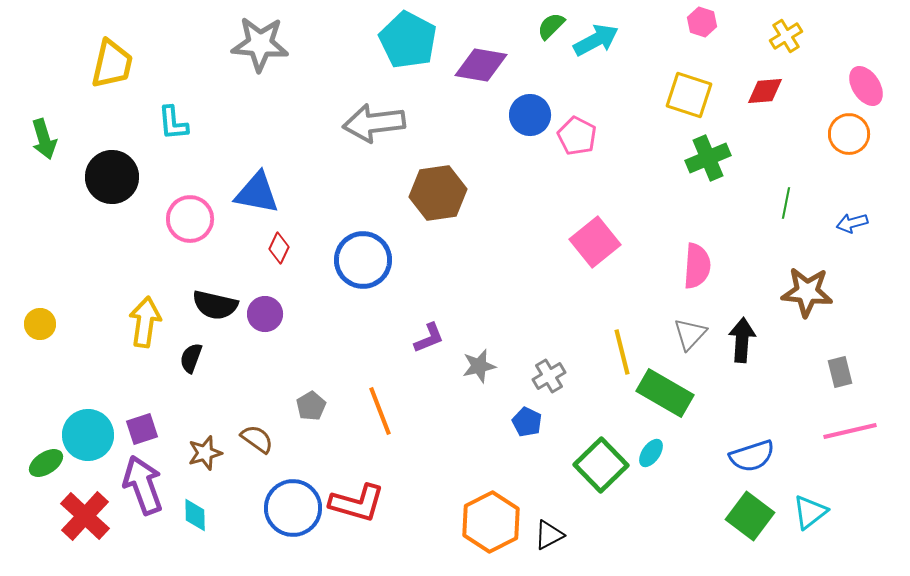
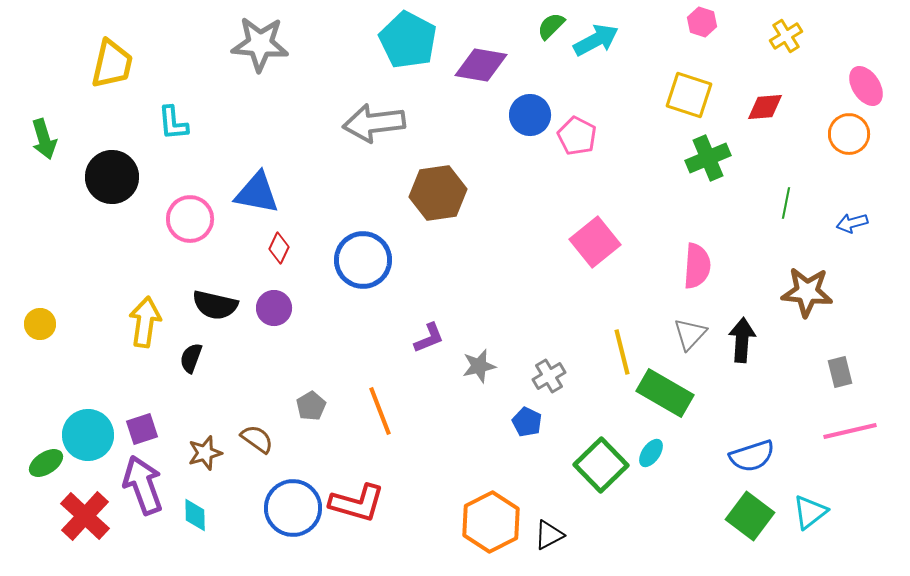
red diamond at (765, 91): moved 16 px down
purple circle at (265, 314): moved 9 px right, 6 px up
